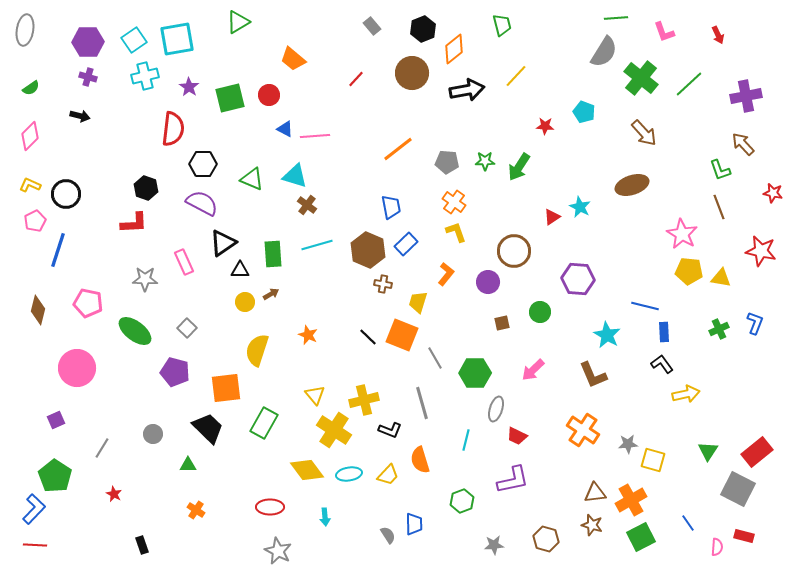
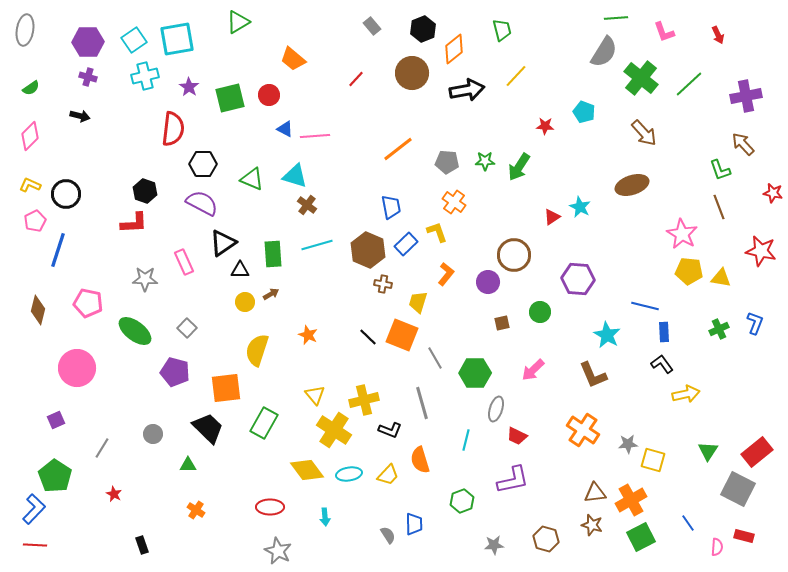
green trapezoid at (502, 25): moved 5 px down
black hexagon at (146, 188): moved 1 px left, 3 px down
yellow L-shape at (456, 232): moved 19 px left
brown circle at (514, 251): moved 4 px down
